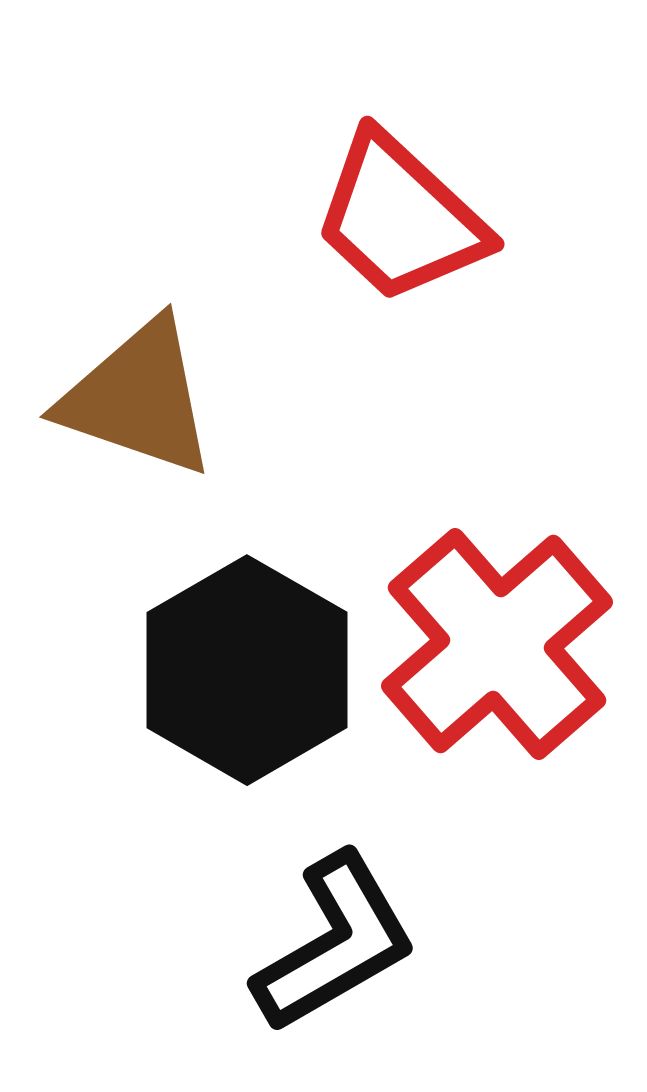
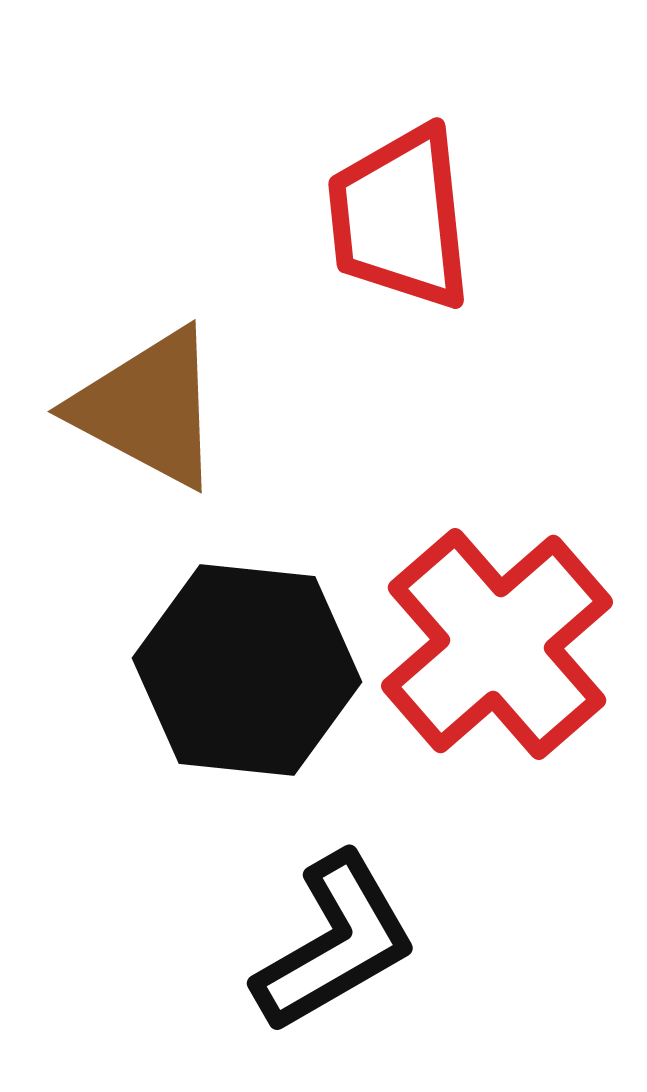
red trapezoid: rotated 41 degrees clockwise
brown triangle: moved 10 px right, 10 px down; rotated 9 degrees clockwise
black hexagon: rotated 24 degrees counterclockwise
